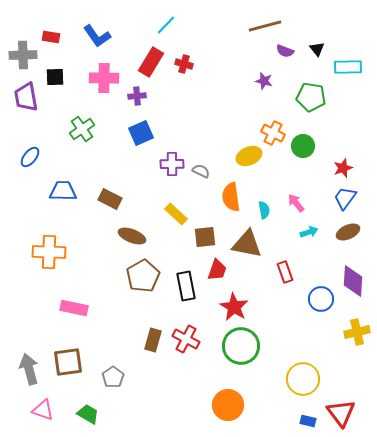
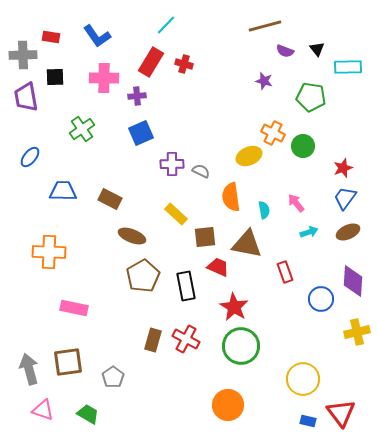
red trapezoid at (217, 270): moved 1 px right, 3 px up; rotated 85 degrees counterclockwise
